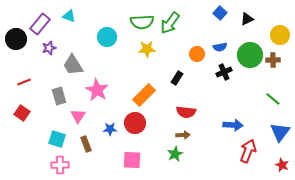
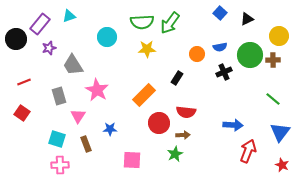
cyan triangle: rotated 40 degrees counterclockwise
yellow circle: moved 1 px left, 1 px down
red circle: moved 24 px right
